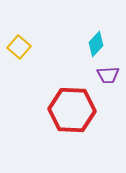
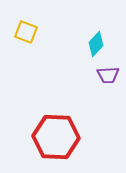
yellow square: moved 7 px right, 15 px up; rotated 20 degrees counterclockwise
red hexagon: moved 16 px left, 27 px down
